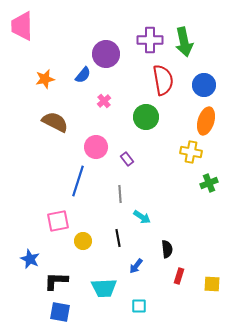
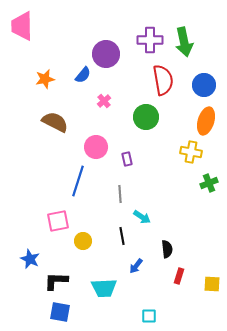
purple rectangle: rotated 24 degrees clockwise
black line: moved 4 px right, 2 px up
cyan square: moved 10 px right, 10 px down
